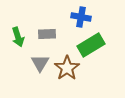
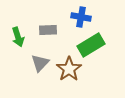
gray rectangle: moved 1 px right, 4 px up
gray triangle: rotated 12 degrees clockwise
brown star: moved 2 px right, 1 px down
